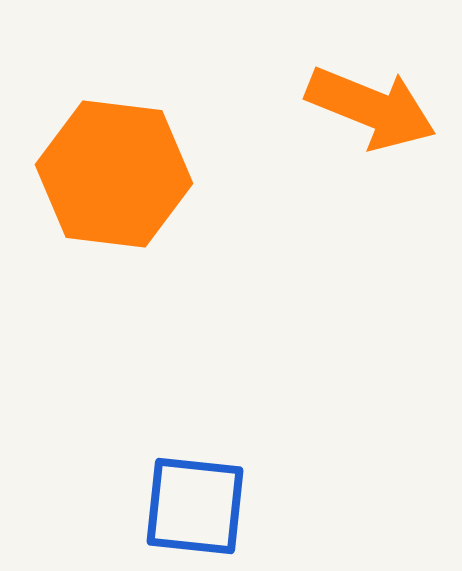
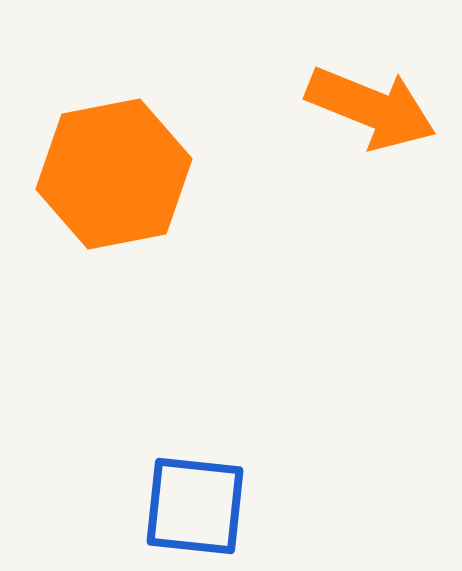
orange hexagon: rotated 18 degrees counterclockwise
